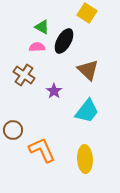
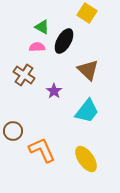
brown circle: moved 1 px down
yellow ellipse: moved 1 px right; rotated 32 degrees counterclockwise
